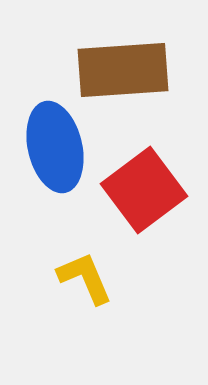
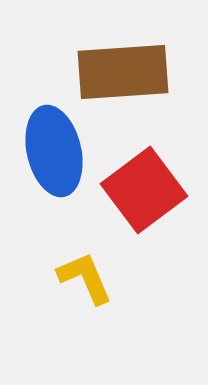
brown rectangle: moved 2 px down
blue ellipse: moved 1 px left, 4 px down
